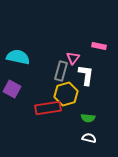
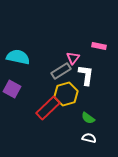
gray rectangle: rotated 42 degrees clockwise
red rectangle: rotated 35 degrees counterclockwise
green semicircle: rotated 32 degrees clockwise
